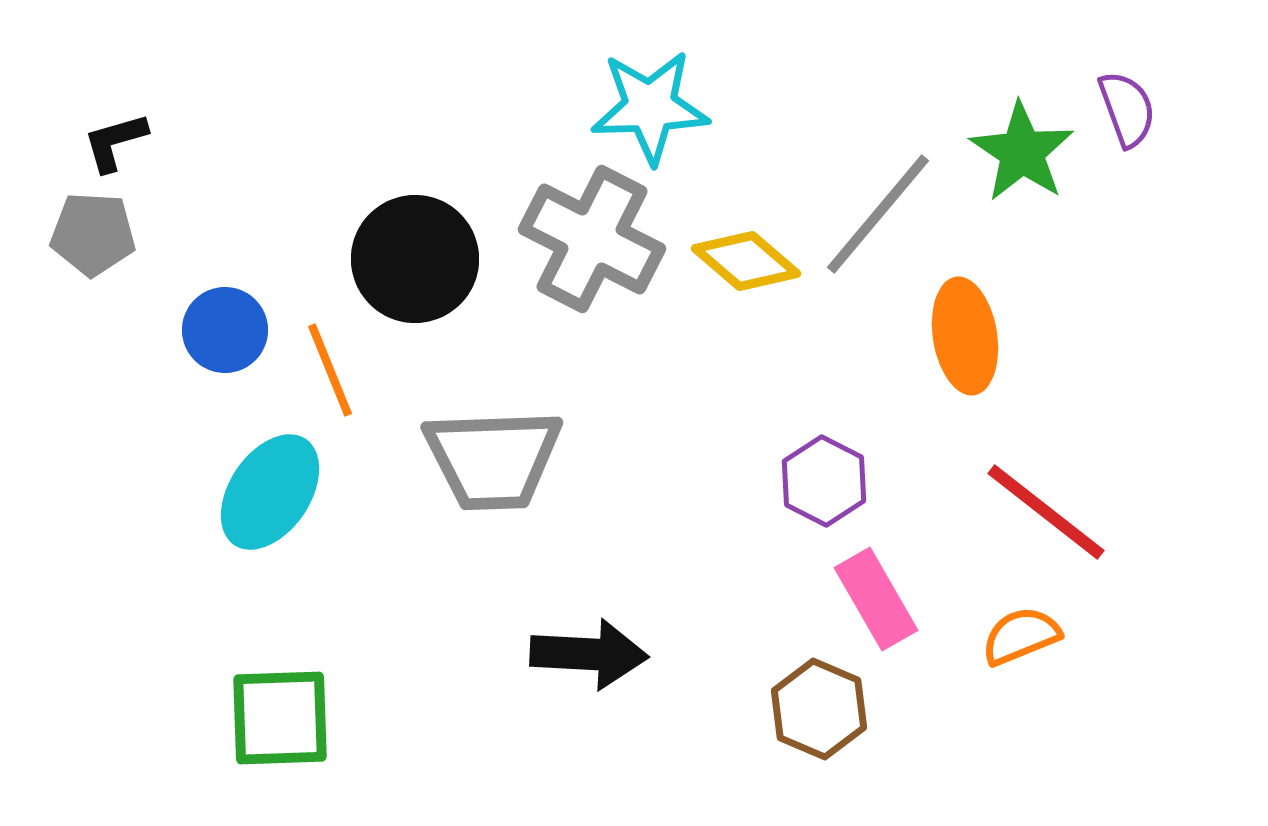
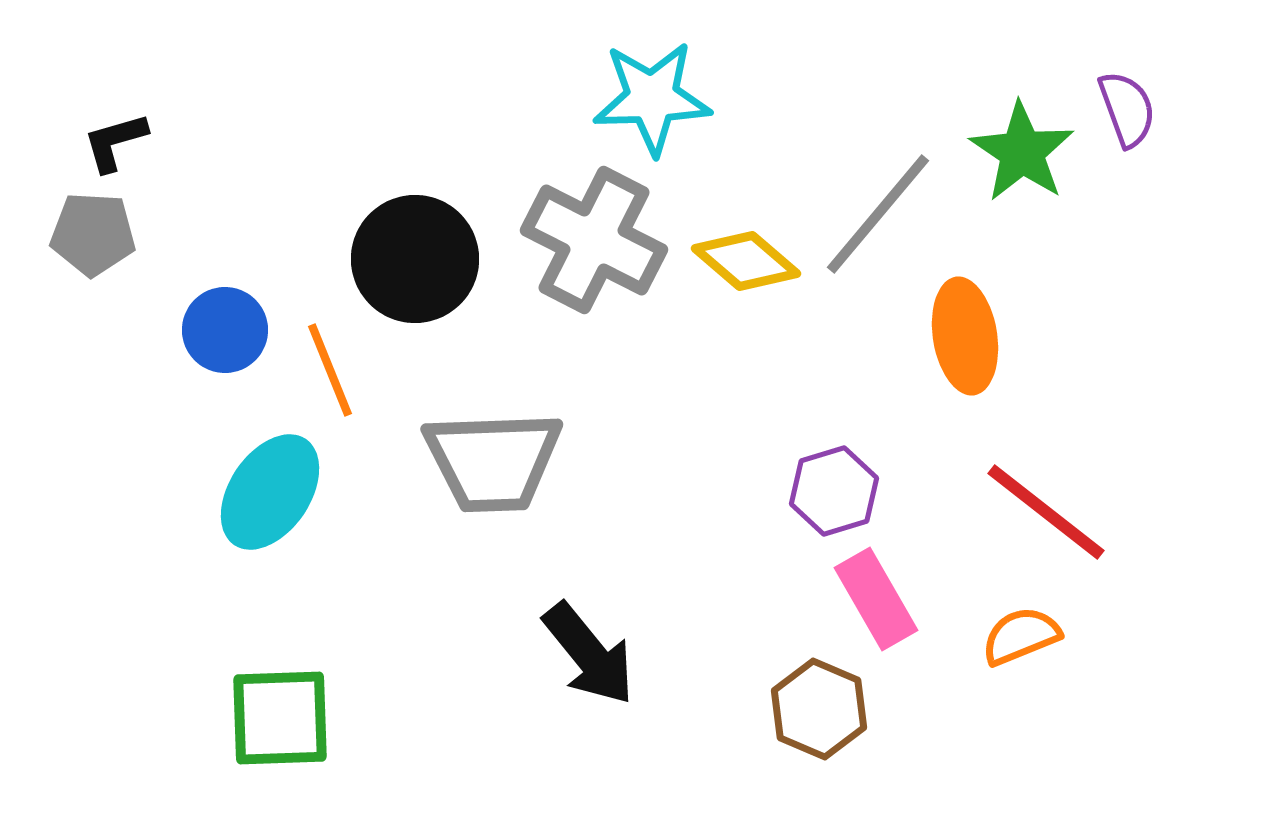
cyan star: moved 2 px right, 9 px up
gray cross: moved 2 px right, 1 px down
gray trapezoid: moved 2 px down
purple hexagon: moved 10 px right, 10 px down; rotated 16 degrees clockwise
black arrow: rotated 48 degrees clockwise
